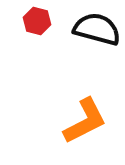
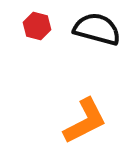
red hexagon: moved 5 px down
